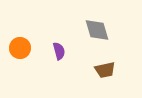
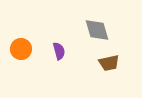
orange circle: moved 1 px right, 1 px down
brown trapezoid: moved 4 px right, 7 px up
